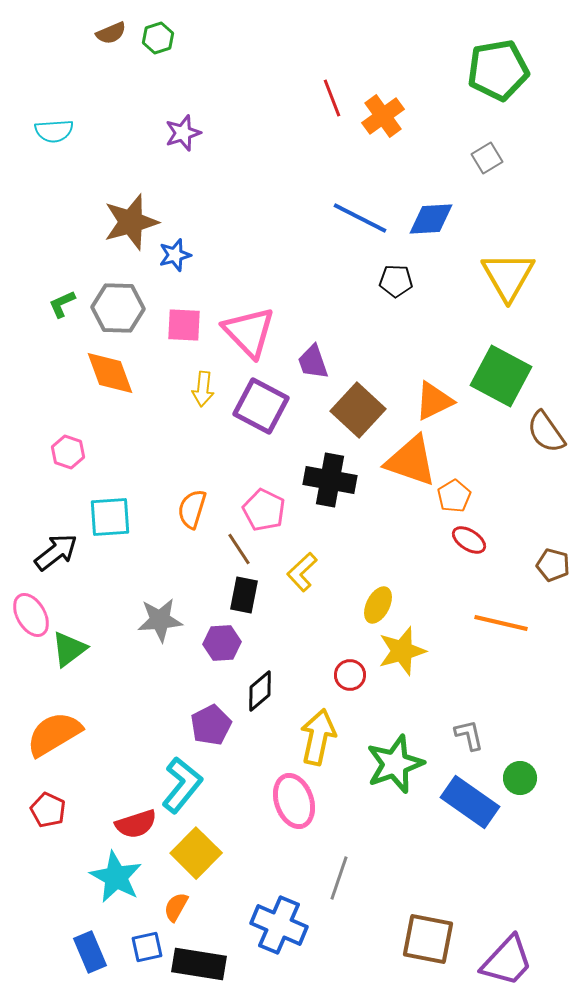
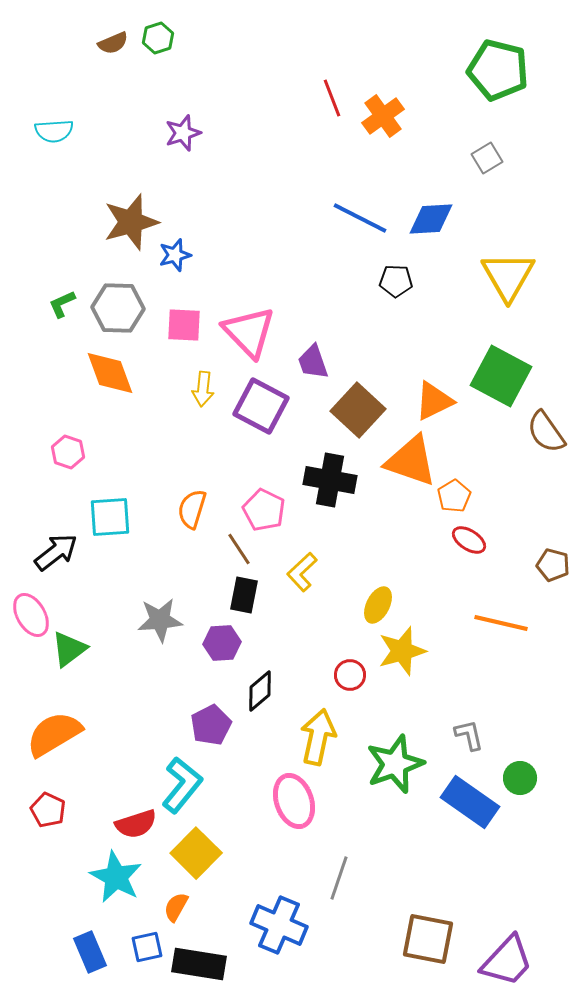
brown semicircle at (111, 33): moved 2 px right, 10 px down
green pentagon at (498, 70): rotated 24 degrees clockwise
